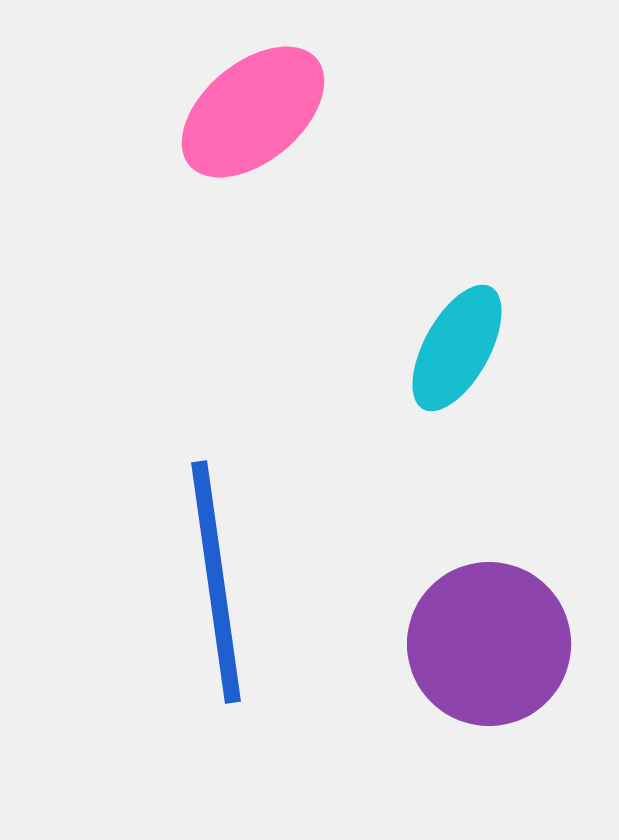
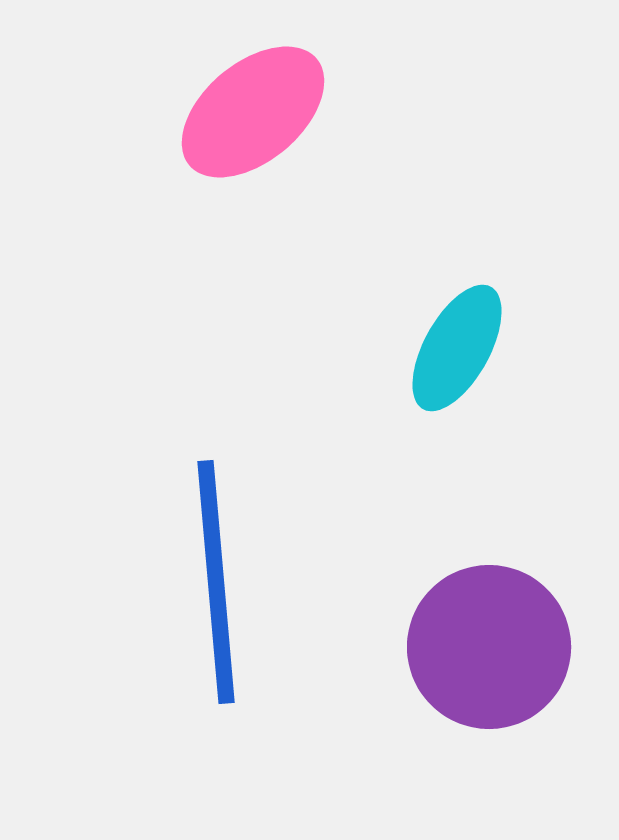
blue line: rotated 3 degrees clockwise
purple circle: moved 3 px down
